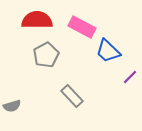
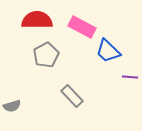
purple line: rotated 49 degrees clockwise
